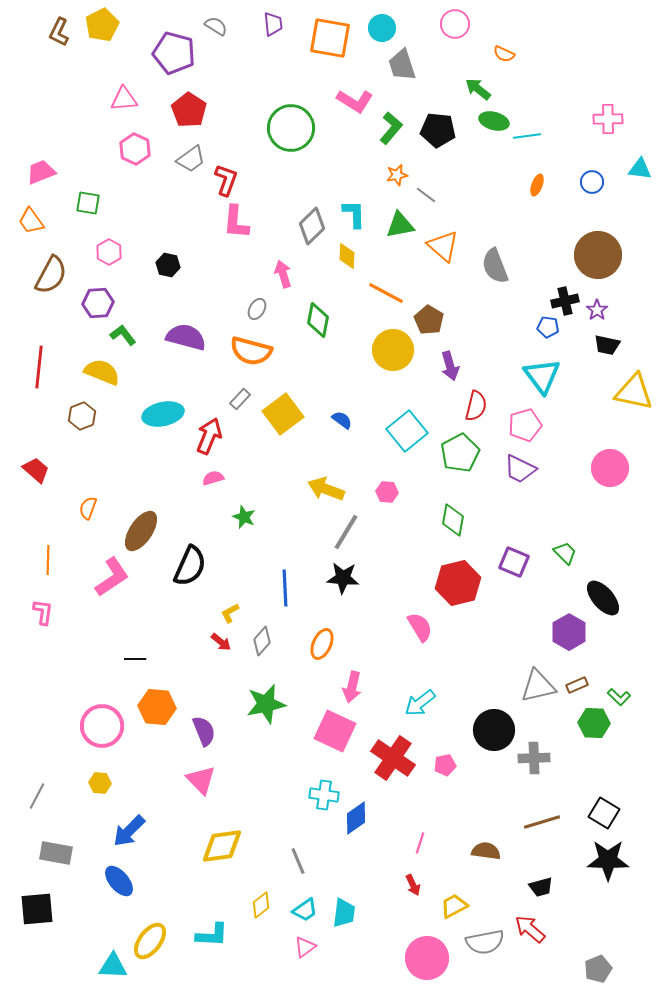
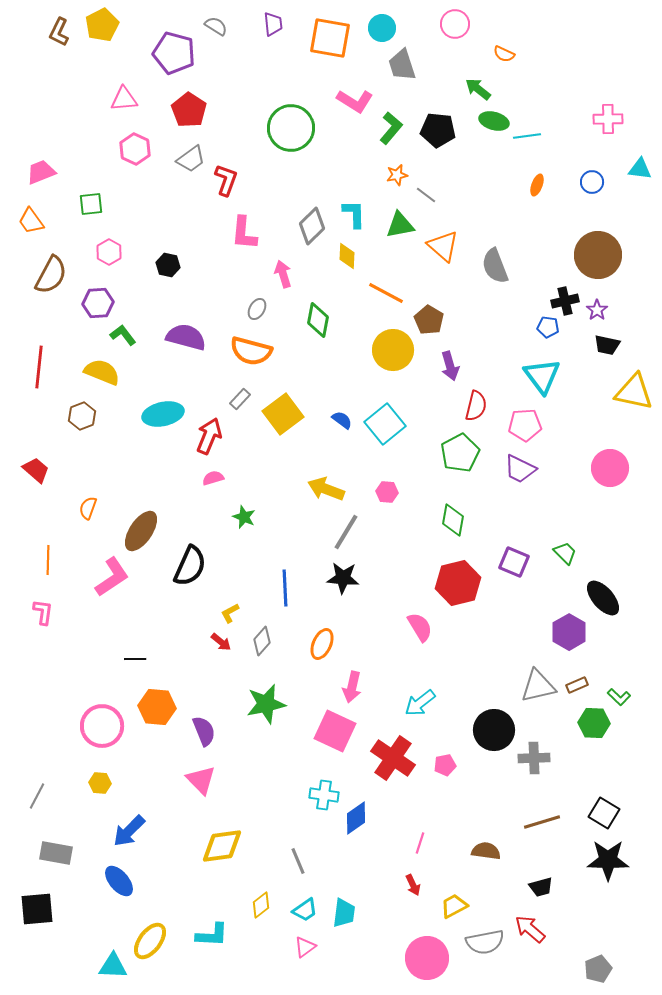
green square at (88, 203): moved 3 px right, 1 px down; rotated 15 degrees counterclockwise
pink L-shape at (236, 222): moved 8 px right, 11 px down
pink pentagon at (525, 425): rotated 12 degrees clockwise
cyan square at (407, 431): moved 22 px left, 7 px up
